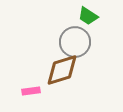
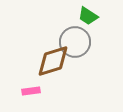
brown diamond: moved 9 px left, 9 px up
